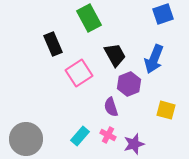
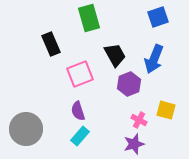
blue square: moved 5 px left, 3 px down
green rectangle: rotated 12 degrees clockwise
black rectangle: moved 2 px left
pink square: moved 1 px right, 1 px down; rotated 12 degrees clockwise
purple semicircle: moved 33 px left, 4 px down
pink cross: moved 31 px right, 15 px up
gray circle: moved 10 px up
